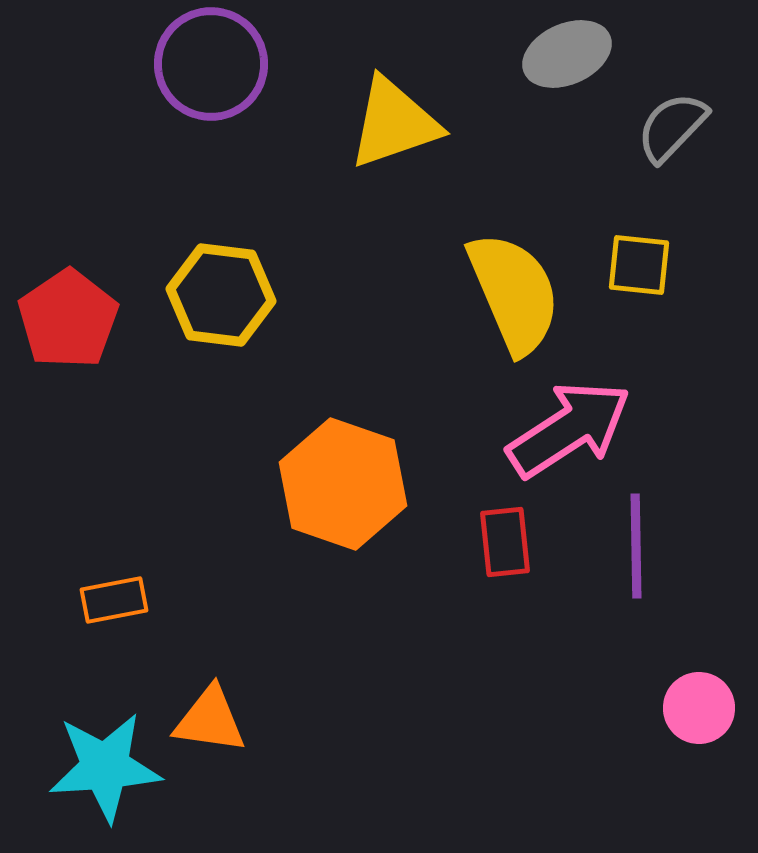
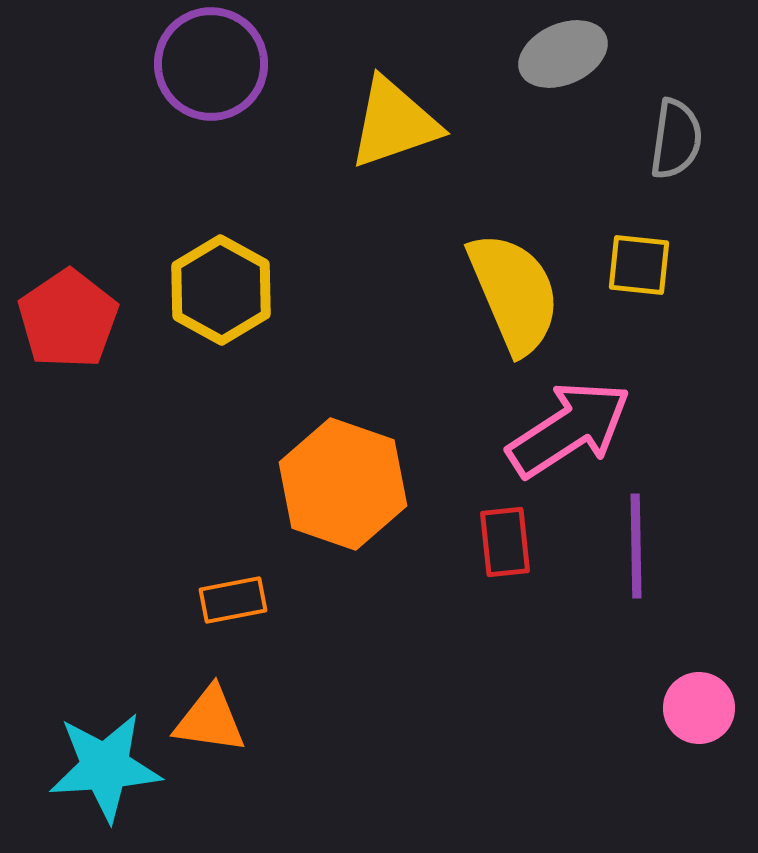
gray ellipse: moved 4 px left
gray semicircle: moved 4 px right, 12 px down; rotated 144 degrees clockwise
yellow hexagon: moved 5 px up; rotated 22 degrees clockwise
orange rectangle: moved 119 px right
